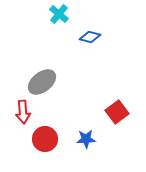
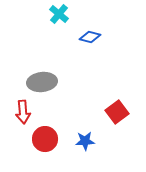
gray ellipse: rotated 32 degrees clockwise
blue star: moved 1 px left, 2 px down
